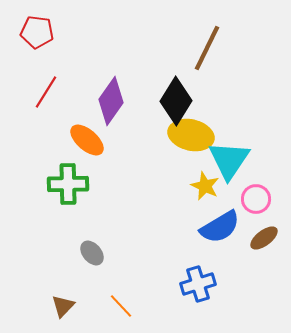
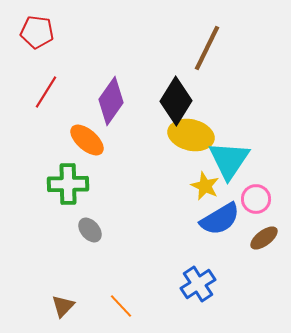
blue semicircle: moved 8 px up
gray ellipse: moved 2 px left, 23 px up
blue cross: rotated 16 degrees counterclockwise
